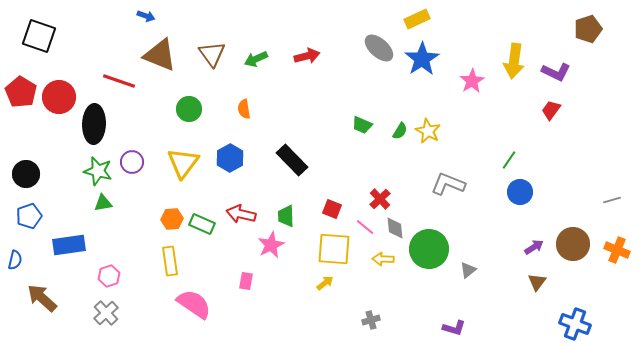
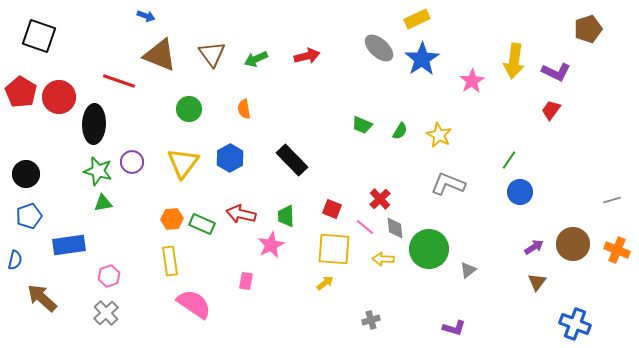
yellow star at (428, 131): moved 11 px right, 4 px down
